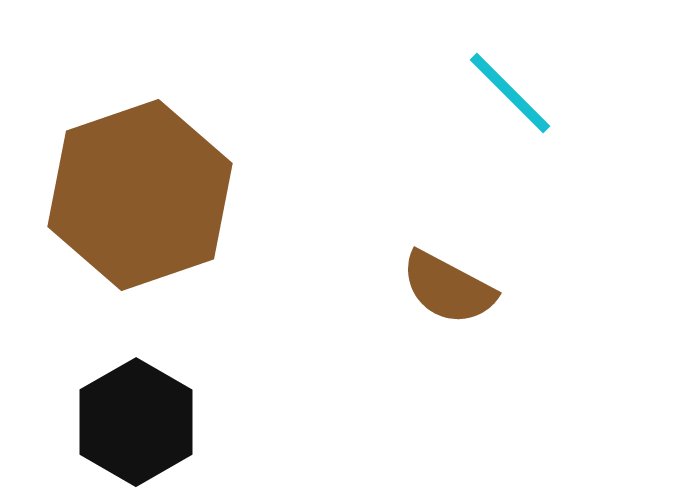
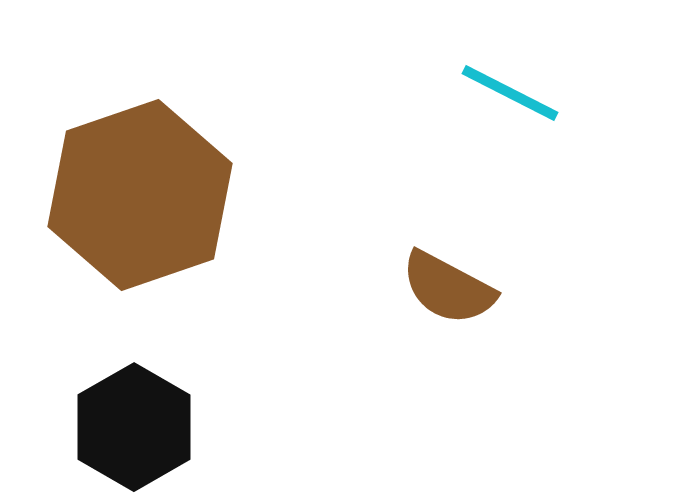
cyan line: rotated 18 degrees counterclockwise
black hexagon: moved 2 px left, 5 px down
